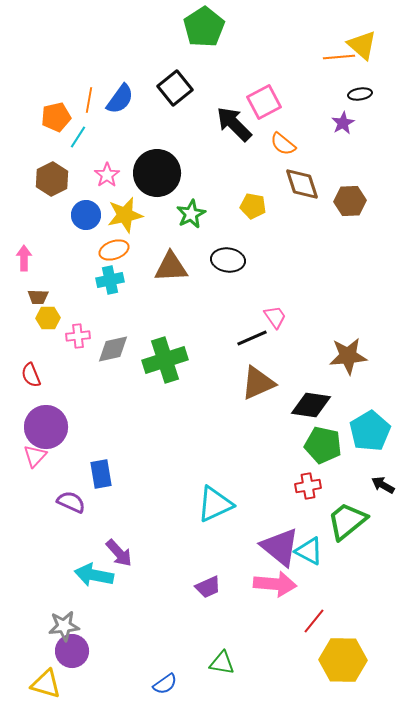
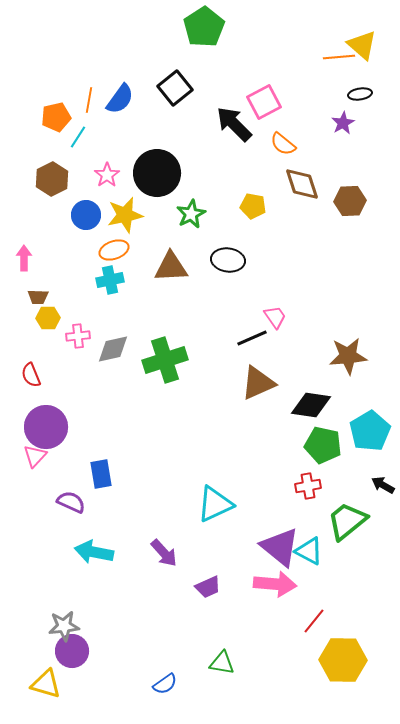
purple arrow at (119, 553): moved 45 px right
cyan arrow at (94, 575): moved 23 px up
